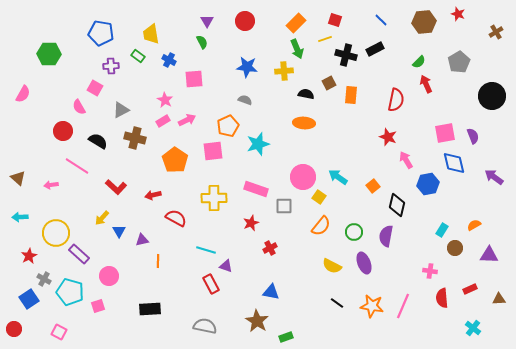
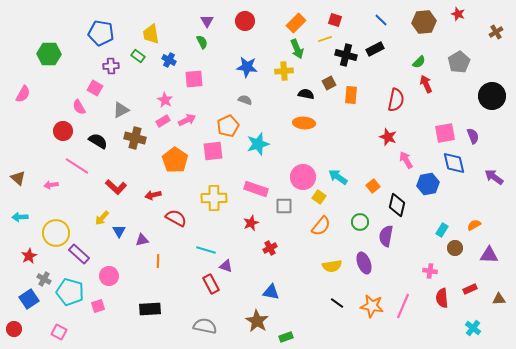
green circle at (354, 232): moved 6 px right, 10 px up
yellow semicircle at (332, 266): rotated 36 degrees counterclockwise
